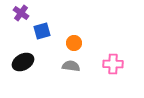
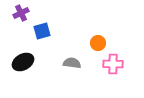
purple cross: rotated 28 degrees clockwise
orange circle: moved 24 px right
gray semicircle: moved 1 px right, 3 px up
